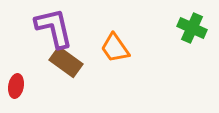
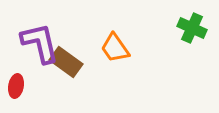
purple L-shape: moved 14 px left, 15 px down
